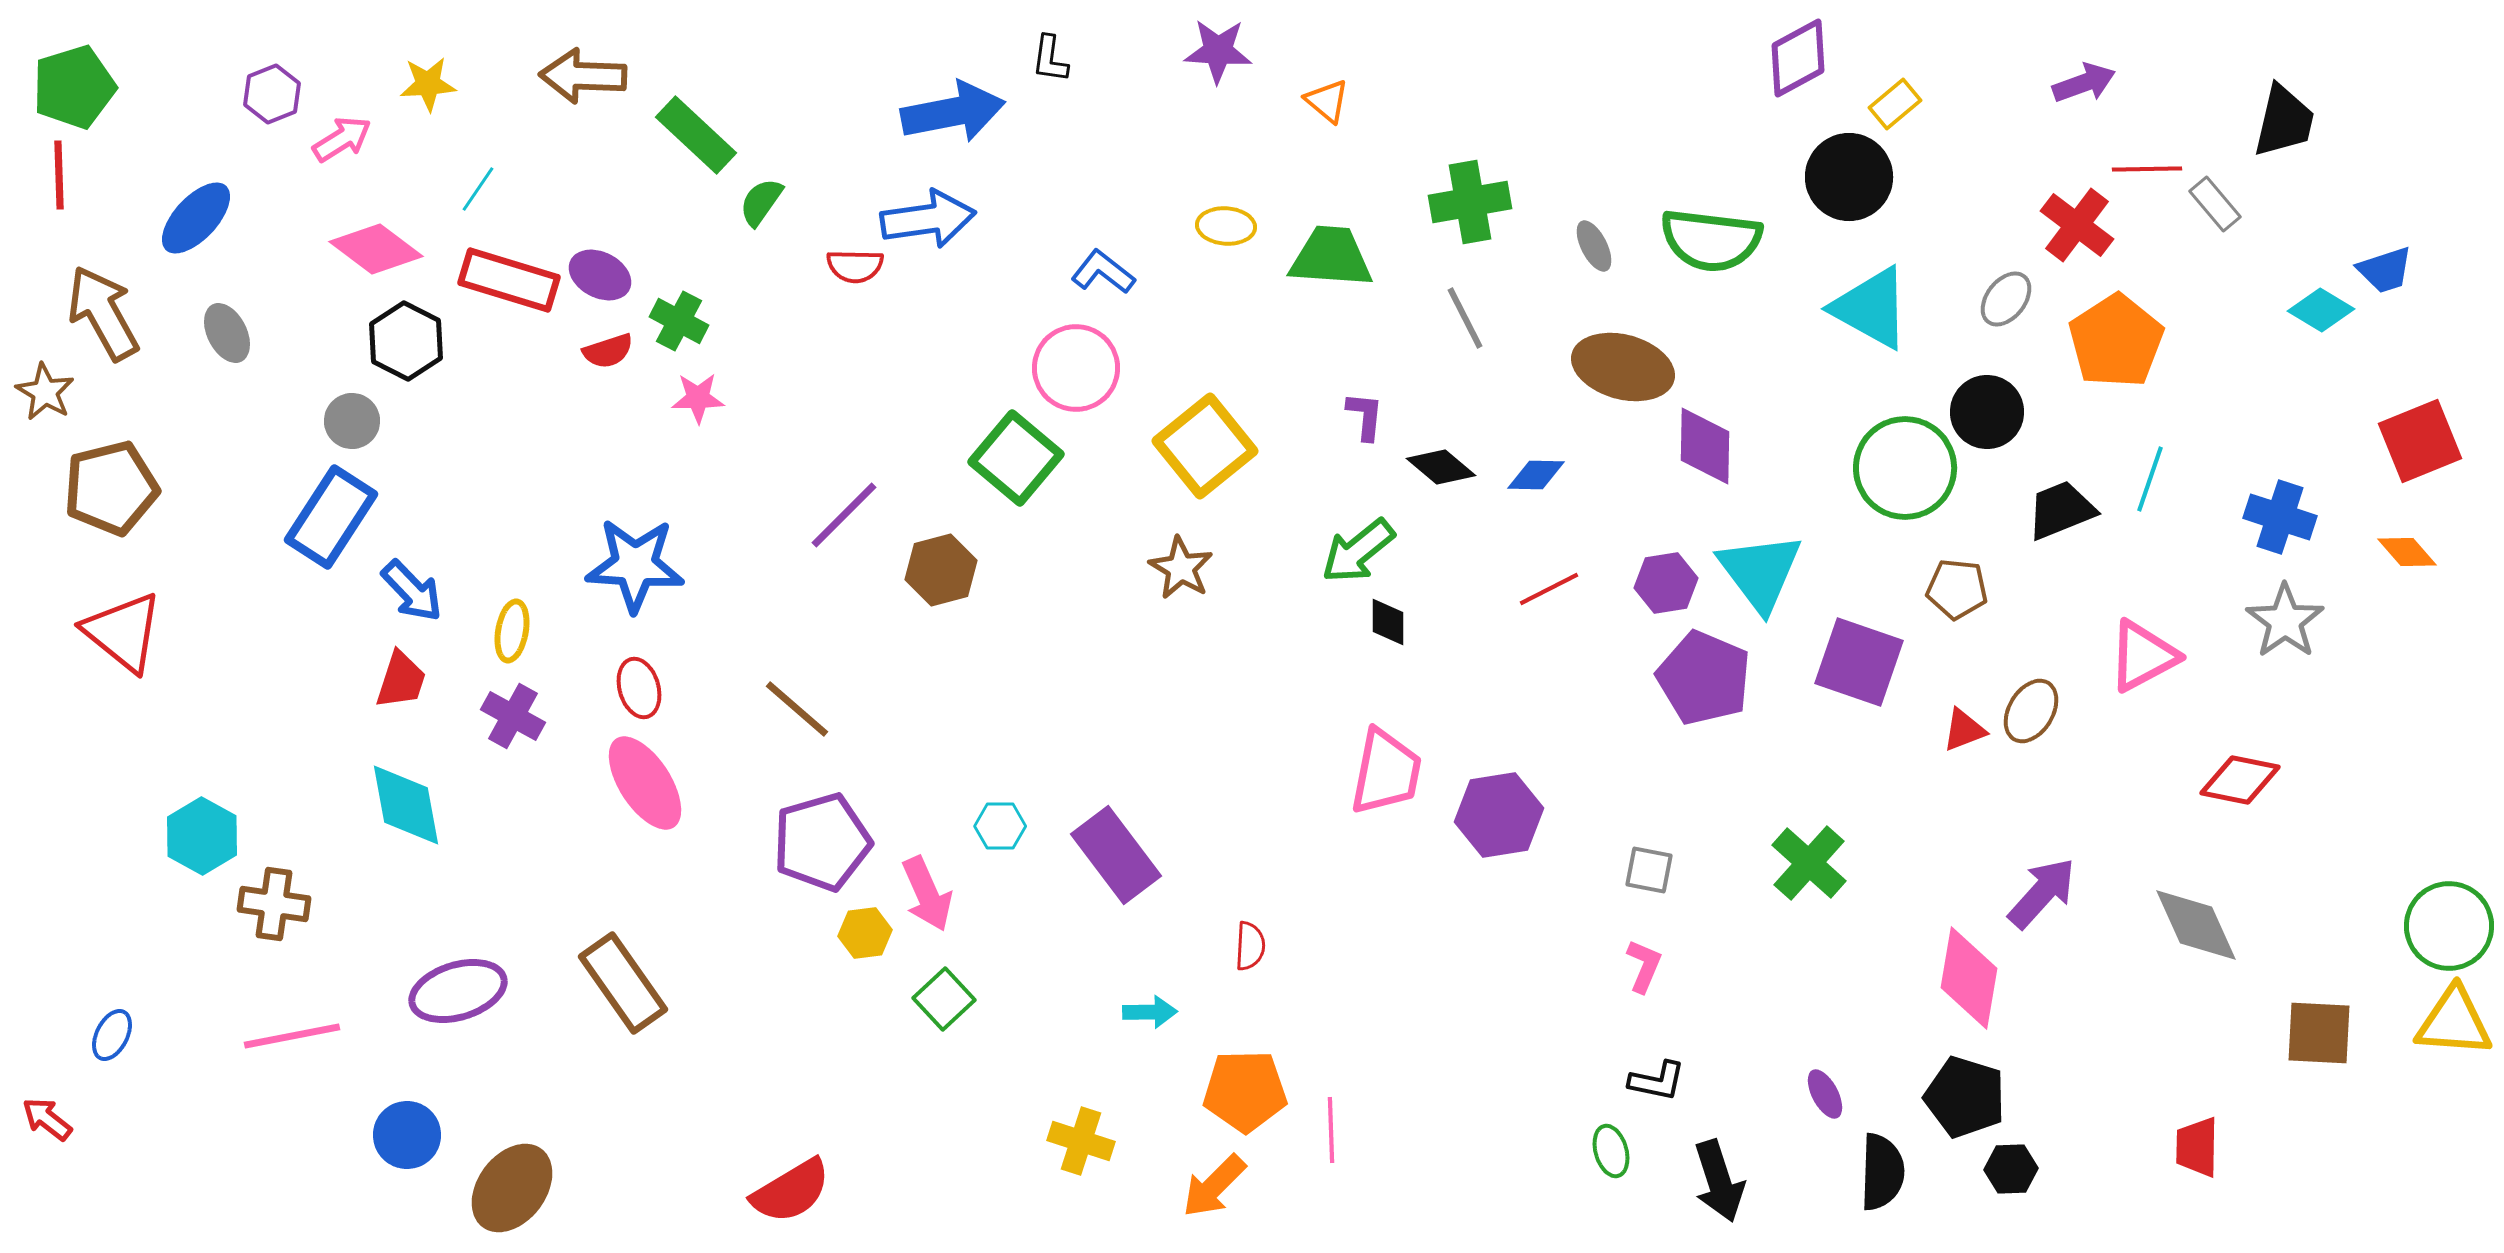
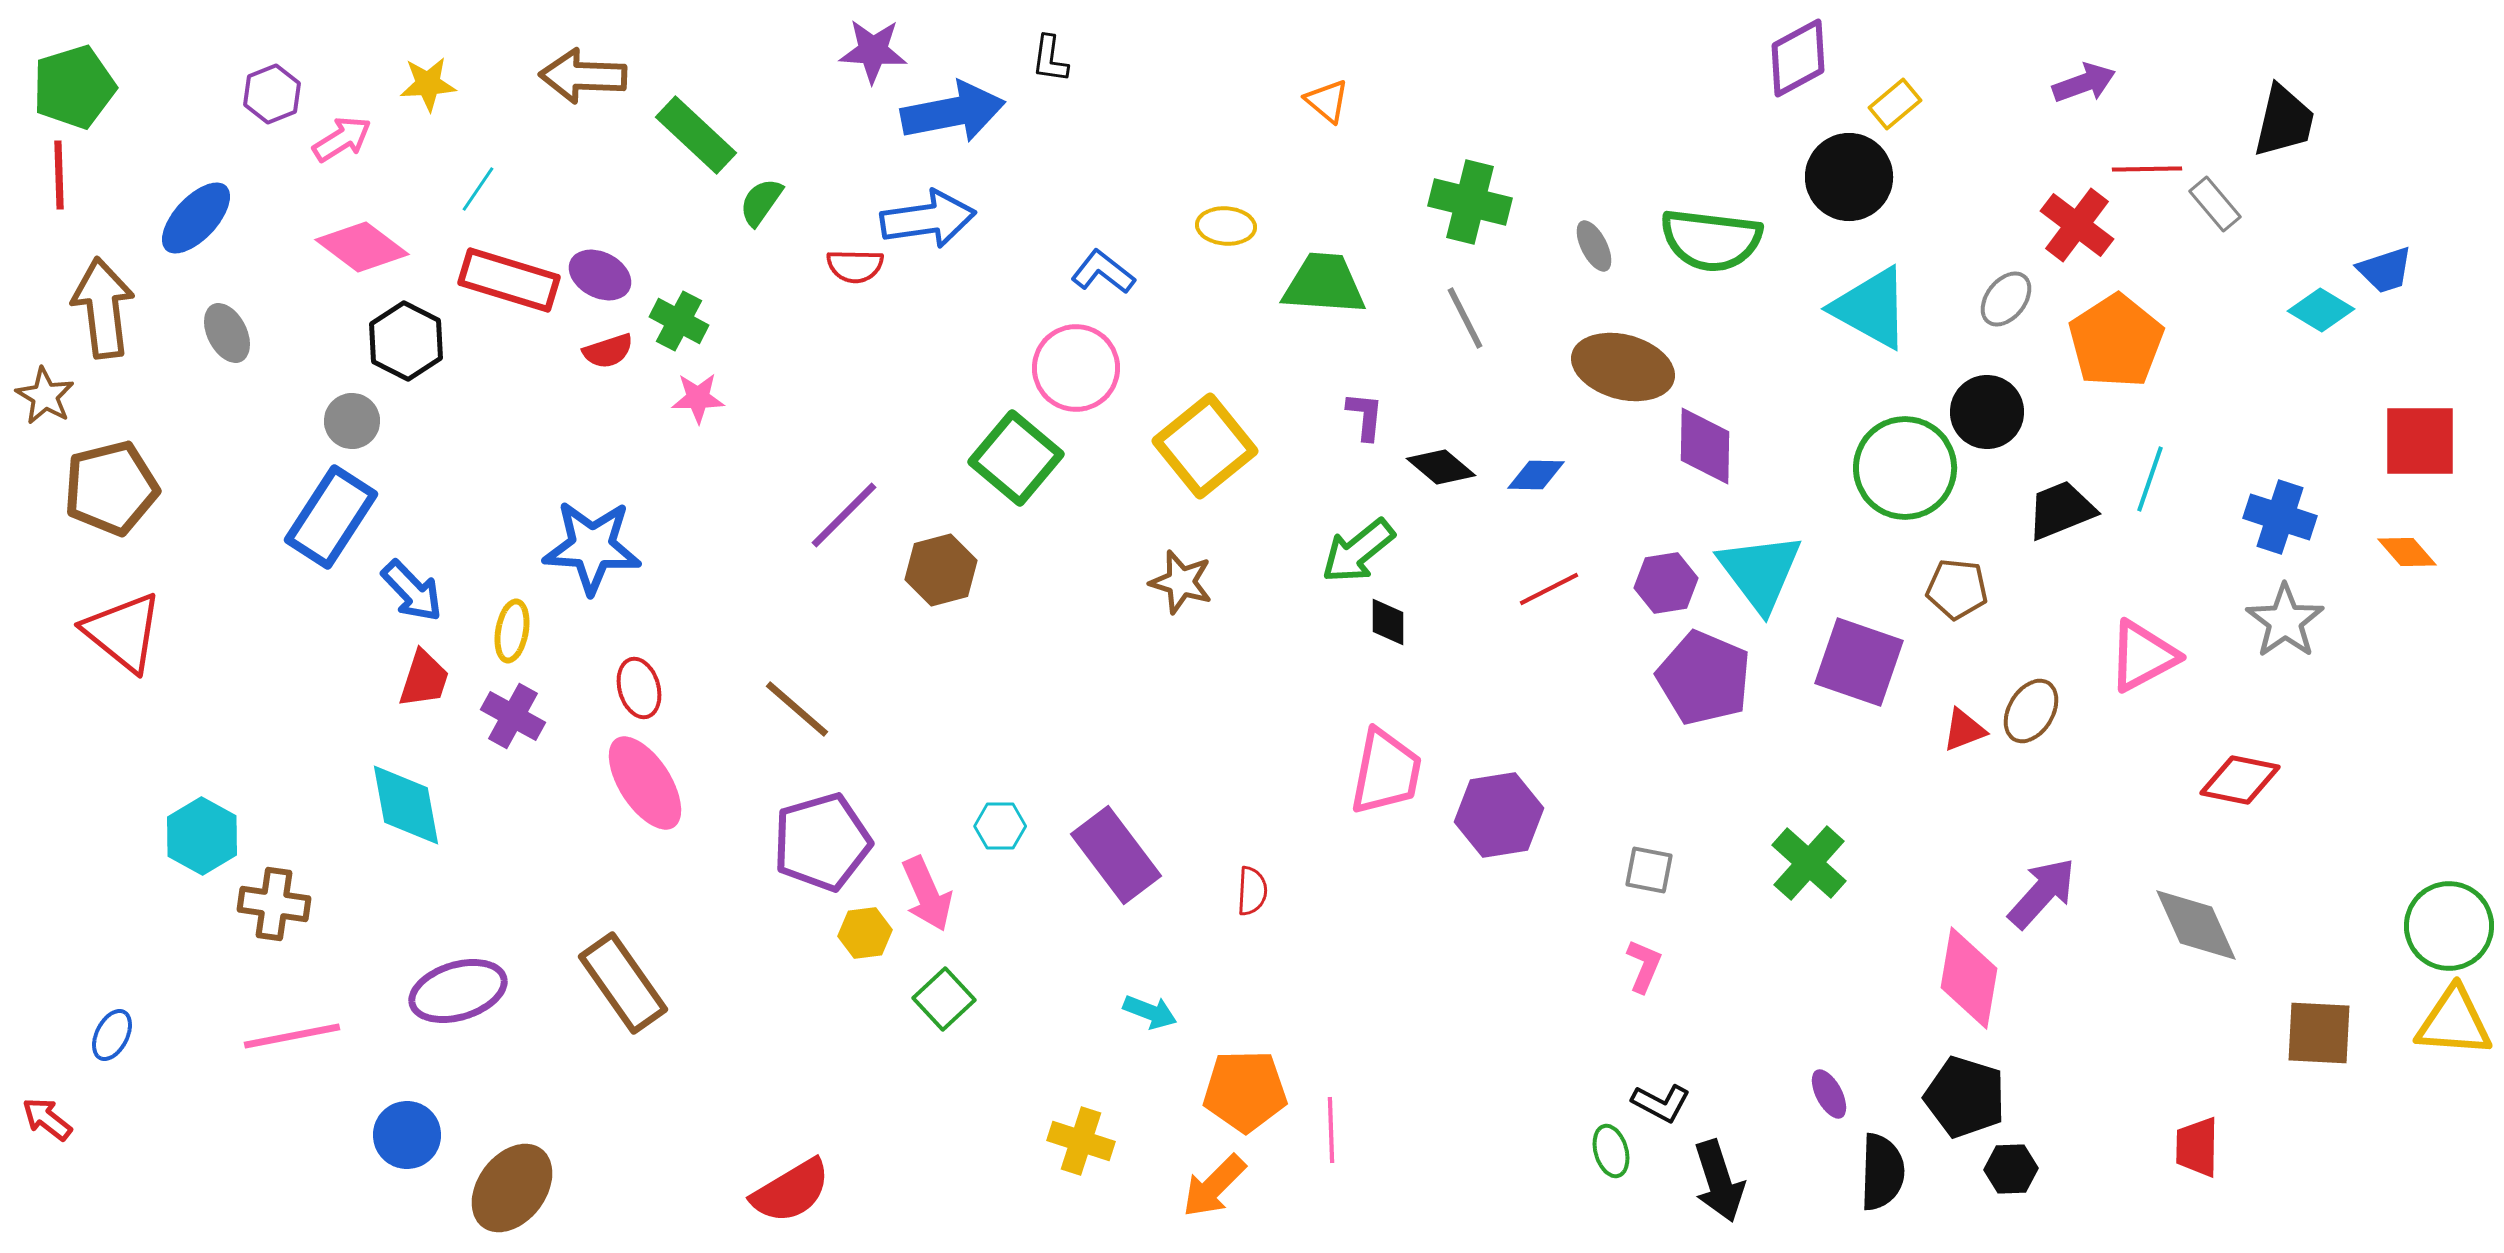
purple star at (1218, 51): moved 345 px left
green cross at (1470, 202): rotated 24 degrees clockwise
pink diamond at (376, 249): moved 14 px left, 2 px up
green trapezoid at (1331, 257): moved 7 px left, 27 px down
brown arrow at (103, 313): moved 5 px up; rotated 22 degrees clockwise
brown star at (45, 392): moved 4 px down
red square at (2420, 441): rotated 22 degrees clockwise
blue star at (635, 565): moved 43 px left, 18 px up
brown star at (1181, 568): moved 14 px down; rotated 14 degrees counterclockwise
red trapezoid at (401, 680): moved 23 px right, 1 px up
red semicircle at (1250, 946): moved 2 px right, 55 px up
cyan arrow at (1150, 1012): rotated 22 degrees clockwise
black L-shape at (1657, 1081): moved 4 px right, 22 px down; rotated 16 degrees clockwise
purple ellipse at (1825, 1094): moved 4 px right
